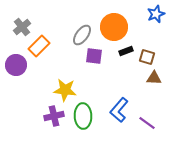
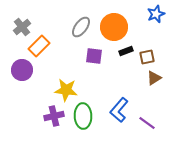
gray ellipse: moved 1 px left, 8 px up
brown square: rotated 28 degrees counterclockwise
purple circle: moved 6 px right, 5 px down
brown triangle: rotated 35 degrees counterclockwise
yellow star: moved 1 px right
